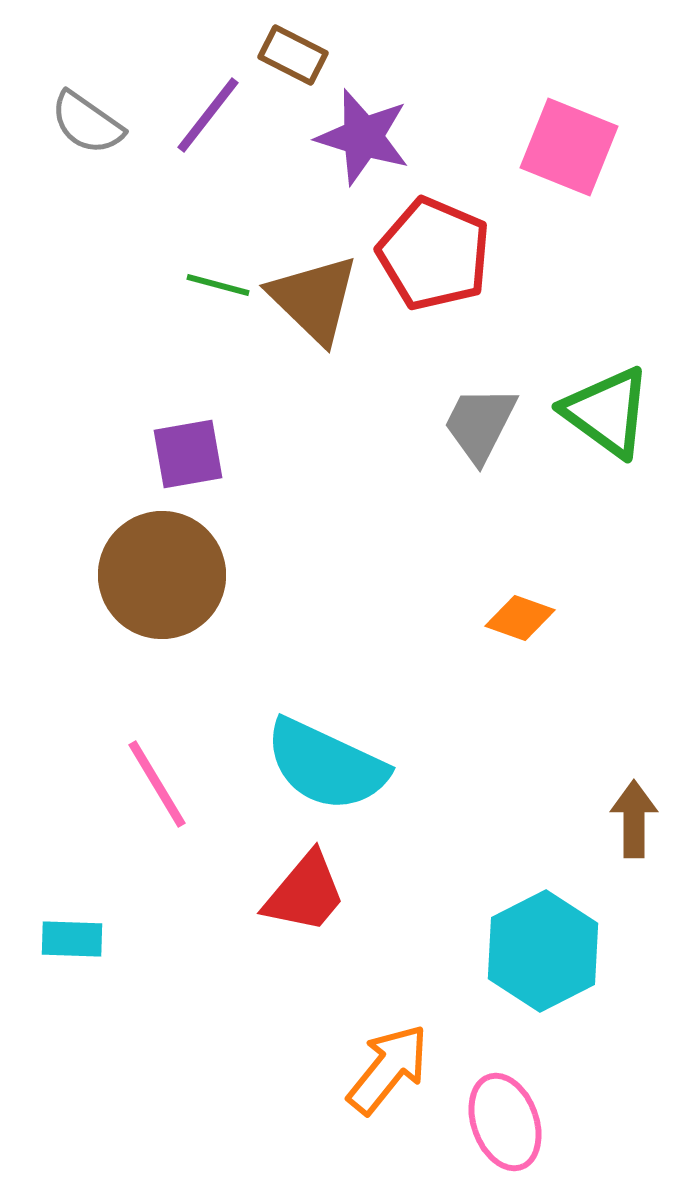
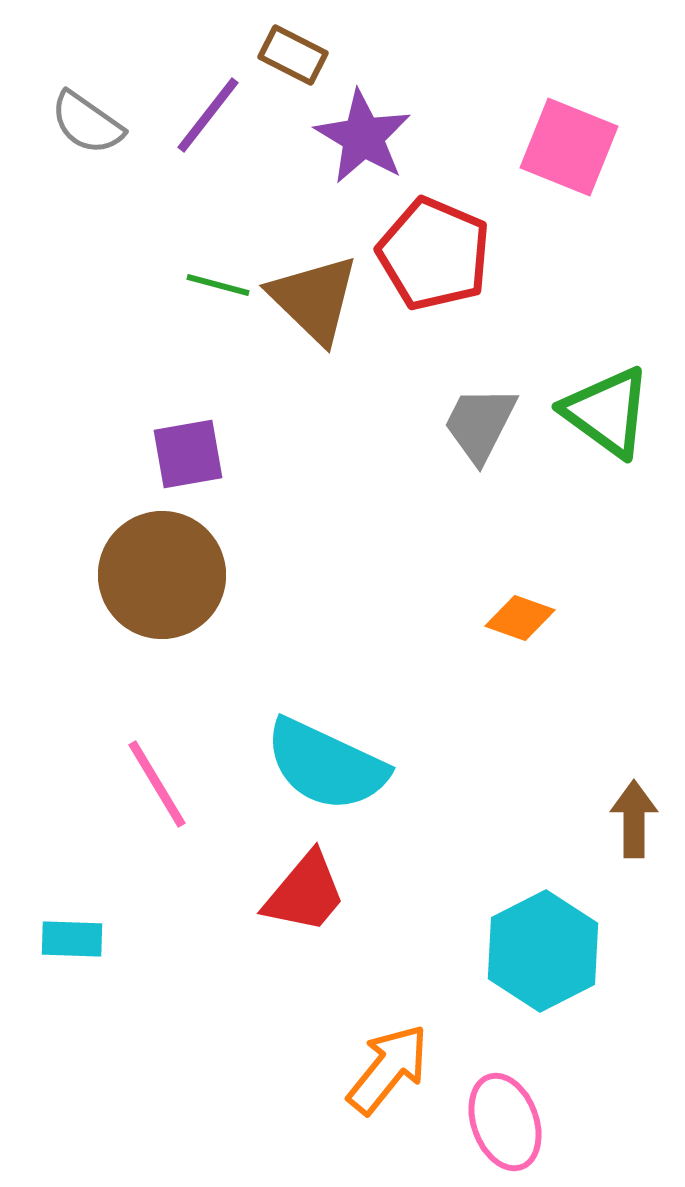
purple star: rotated 14 degrees clockwise
